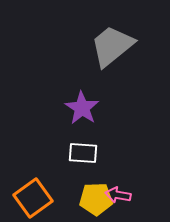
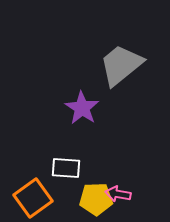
gray trapezoid: moved 9 px right, 19 px down
white rectangle: moved 17 px left, 15 px down
pink arrow: moved 1 px up
